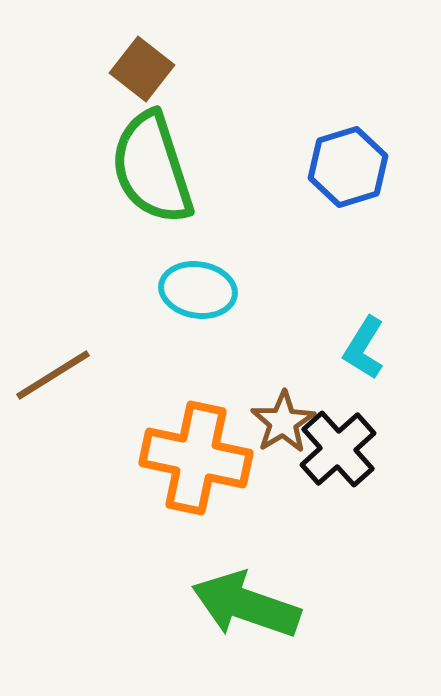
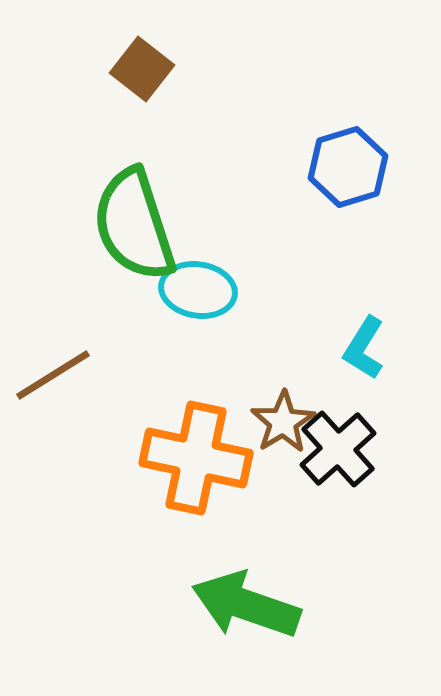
green semicircle: moved 18 px left, 57 px down
